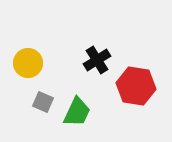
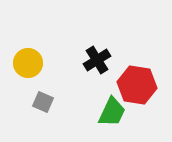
red hexagon: moved 1 px right, 1 px up
green trapezoid: moved 35 px right
